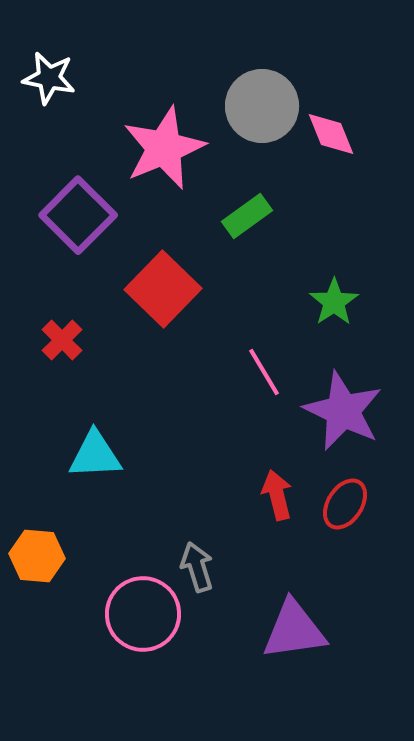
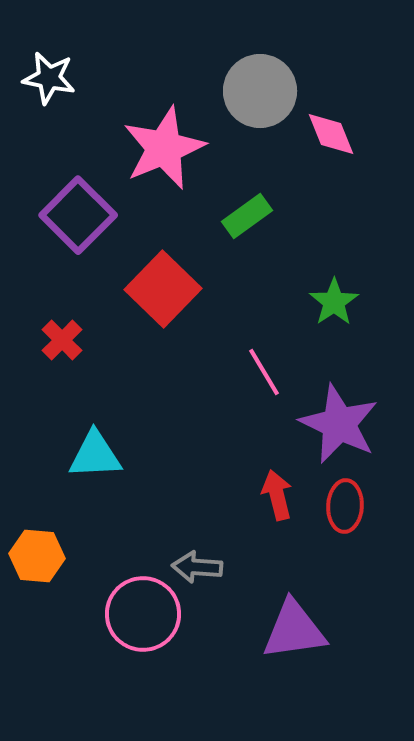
gray circle: moved 2 px left, 15 px up
purple star: moved 4 px left, 13 px down
red ellipse: moved 2 px down; rotated 30 degrees counterclockwise
gray arrow: rotated 69 degrees counterclockwise
